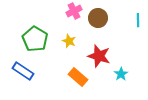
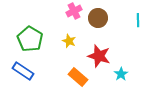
green pentagon: moved 5 px left
